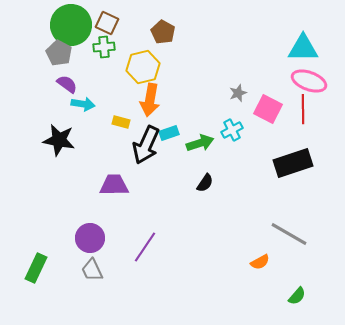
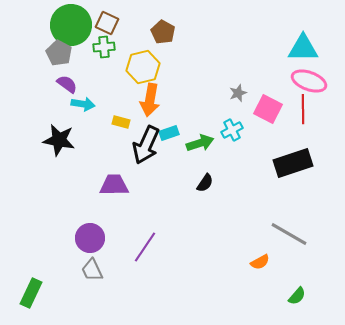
green rectangle: moved 5 px left, 25 px down
